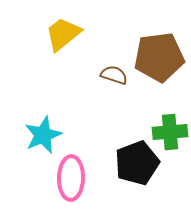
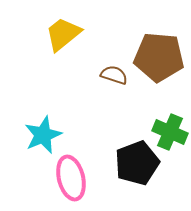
brown pentagon: rotated 12 degrees clockwise
green cross: rotated 28 degrees clockwise
pink ellipse: rotated 15 degrees counterclockwise
